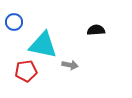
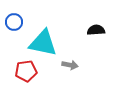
cyan triangle: moved 2 px up
